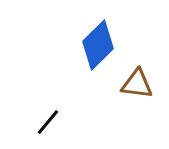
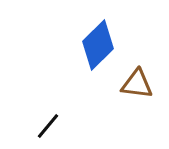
black line: moved 4 px down
